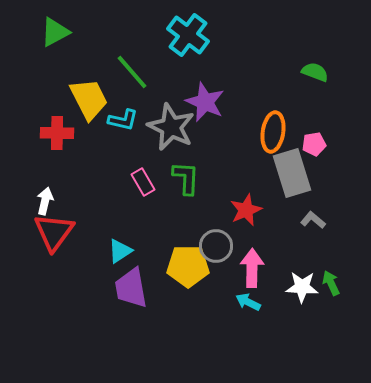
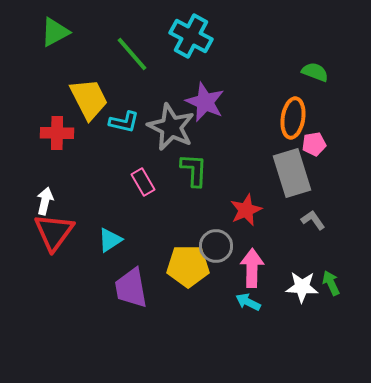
cyan cross: moved 3 px right, 1 px down; rotated 9 degrees counterclockwise
green line: moved 18 px up
cyan L-shape: moved 1 px right, 2 px down
orange ellipse: moved 20 px right, 14 px up
green L-shape: moved 8 px right, 8 px up
gray L-shape: rotated 15 degrees clockwise
cyan triangle: moved 10 px left, 11 px up
